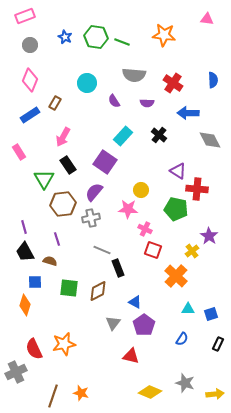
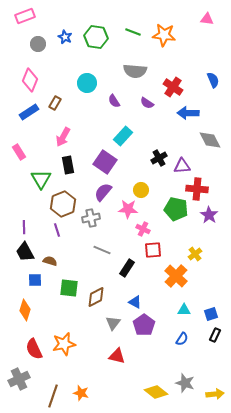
green line at (122, 42): moved 11 px right, 10 px up
gray circle at (30, 45): moved 8 px right, 1 px up
gray semicircle at (134, 75): moved 1 px right, 4 px up
blue semicircle at (213, 80): rotated 21 degrees counterclockwise
red cross at (173, 83): moved 4 px down
purple semicircle at (147, 103): rotated 32 degrees clockwise
blue rectangle at (30, 115): moved 1 px left, 3 px up
black cross at (159, 135): moved 23 px down; rotated 21 degrees clockwise
black rectangle at (68, 165): rotated 24 degrees clockwise
purple triangle at (178, 171): moved 4 px right, 5 px up; rotated 36 degrees counterclockwise
green triangle at (44, 179): moved 3 px left
purple semicircle at (94, 192): moved 9 px right
brown hexagon at (63, 204): rotated 15 degrees counterclockwise
purple line at (24, 227): rotated 16 degrees clockwise
pink cross at (145, 229): moved 2 px left
purple star at (209, 236): moved 21 px up
purple line at (57, 239): moved 9 px up
red square at (153, 250): rotated 24 degrees counterclockwise
yellow cross at (192, 251): moved 3 px right, 3 px down
black rectangle at (118, 268): moved 9 px right; rotated 54 degrees clockwise
blue square at (35, 282): moved 2 px up
brown diamond at (98, 291): moved 2 px left, 6 px down
orange diamond at (25, 305): moved 5 px down
cyan triangle at (188, 309): moved 4 px left, 1 px down
black rectangle at (218, 344): moved 3 px left, 9 px up
red triangle at (131, 356): moved 14 px left
gray cross at (16, 372): moved 3 px right, 7 px down
yellow diamond at (150, 392): moved 6 px right; rotated 15 degrees clockwise
